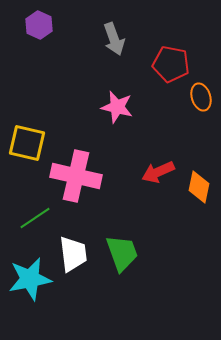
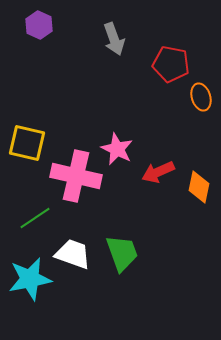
pink star: moved 42 px down; rotated 12 degrees clockwise
white trapezoid: rotated 63 degrees counterclockwise
